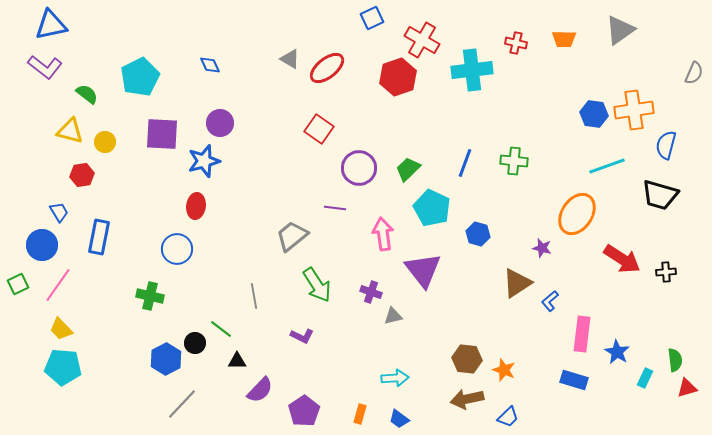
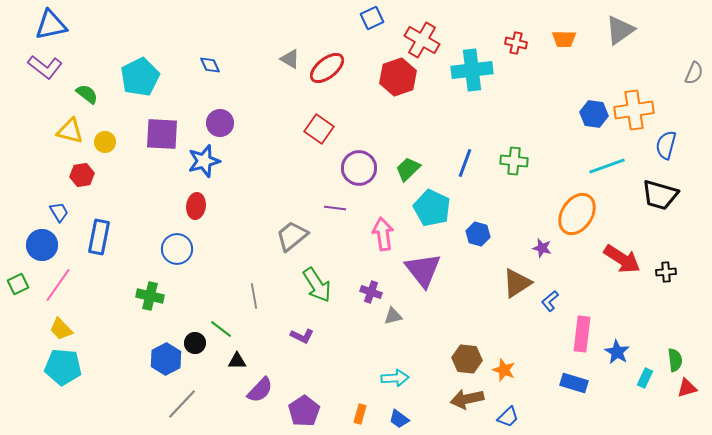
blue rectangle at (574, 380): moved 3 px down
